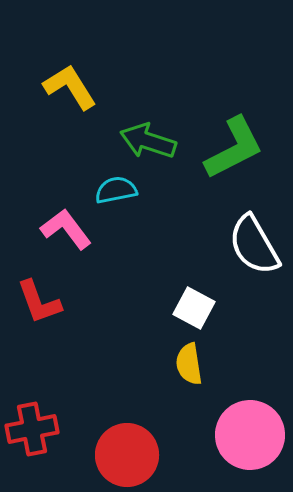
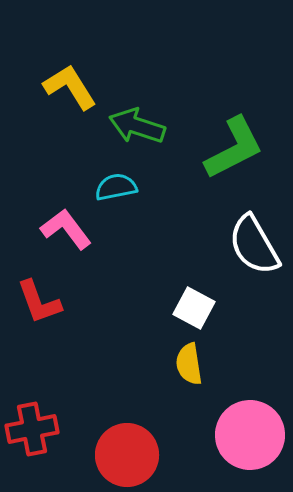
green arrow: moved 11 px left, 15 px up
cyan semicircle: moved 3 px up
